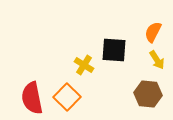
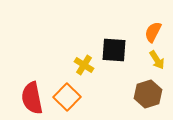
brown hexagon: rotated 24 degrees counterclockwise
